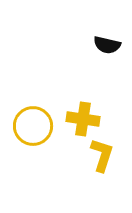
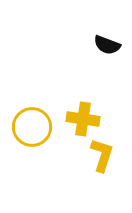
black semicircle: rotated 8 degrees clockwise
yellow circle: moved 1 px left, 1 px down
